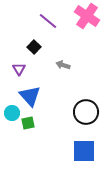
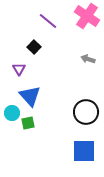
gray arrow: moved 25 px right, 6 px up
